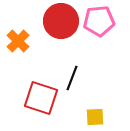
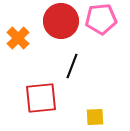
pink pentagon: moved 2 px right, 2 px up
orange cross: moved 3 px up
black line: moved 12 px up
red square: rotated 24 degrees counterclockwise
